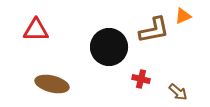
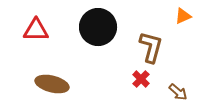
brown L-shape: moved 3 px left, 17 px down; rotated 64 degrees counterclockwise
black circle: moved 11 px left, 20 px up
red cross: rotated 30 degrees clockwise
